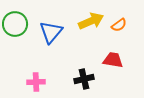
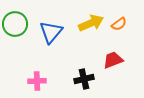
yellow arrow: moved 2 px down
orange semicircle: moved 1 px up
red trapezoid: rotated 30 degrees counterclockwise
pink cross: moved 1 px right, 1 px up
